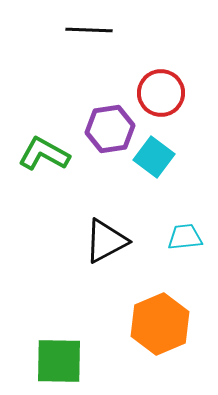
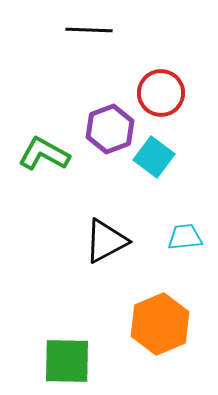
purple hexagon: rotated 12 degrees counterclockwise
green square: moved 8 px right
